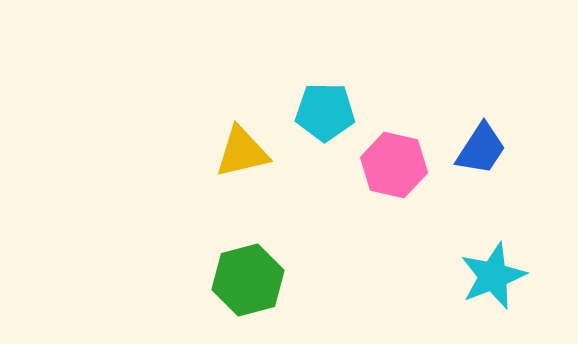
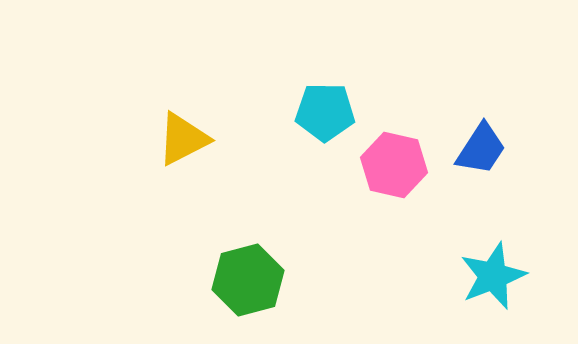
yellow triangle: moved 59 px left, 13 px up; rotated 14 degrees counterclockwise
